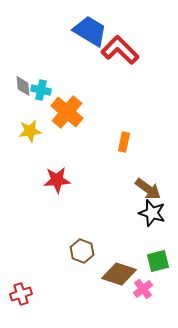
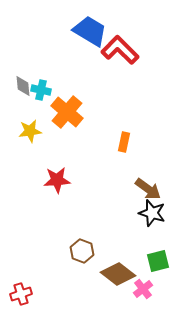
brown diamond: moved 1 px left; rotated 20 degrees clockwise
